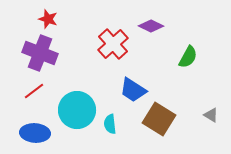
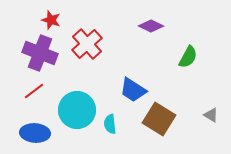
red star: moved 3 px right, 1 px down
red cross: moved 26 px left
